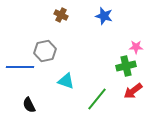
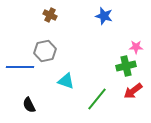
brown cross: moved 11 px left
